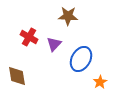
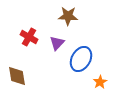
purple triangle: moved 3 px right, 1 px up
